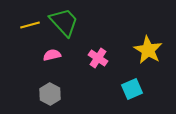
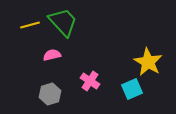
green trapezoid: moved 1 px left
yellow star: moved 12 px down
pink cross: moved 8 px left, 23 px down
gray hexagon: rotated 15 degrees clockwise
